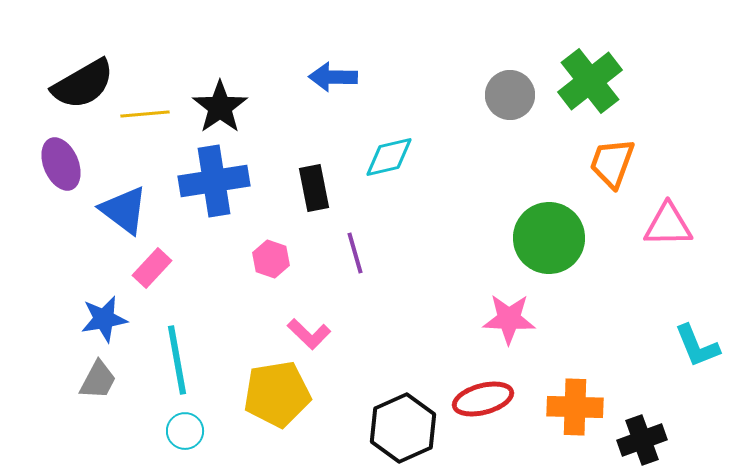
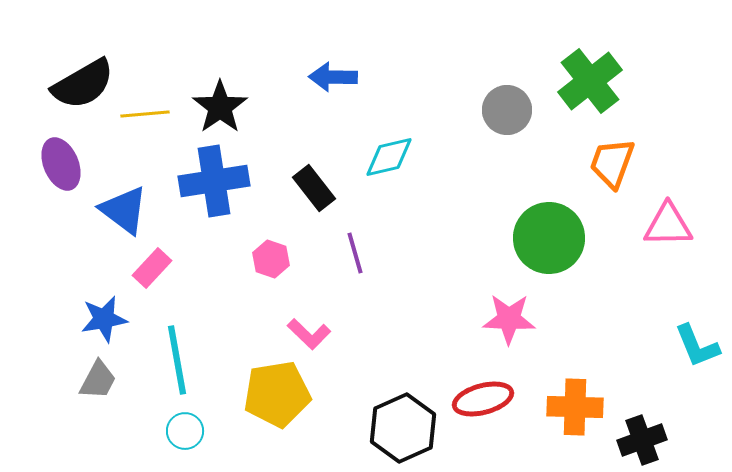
gray circle: moved 3 px left, 15 px down
black rectangle: rotated 27 degrees counterclockwise
